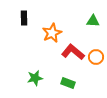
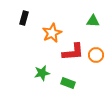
black rectangle: rotated 16 degrees clockwise
red L-shape: rotated 135 degrees clockwise
orange circle: moved 2 px up
green star: moved 7 px right, 5 px up
